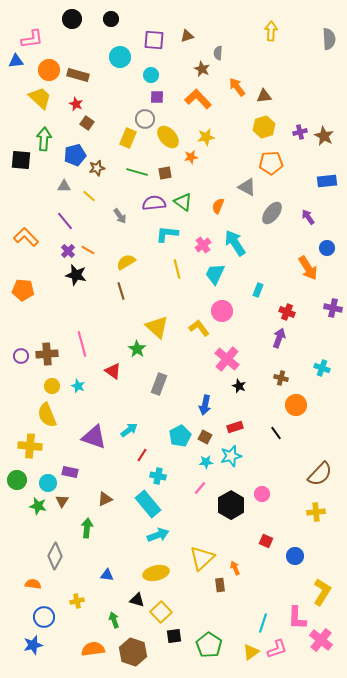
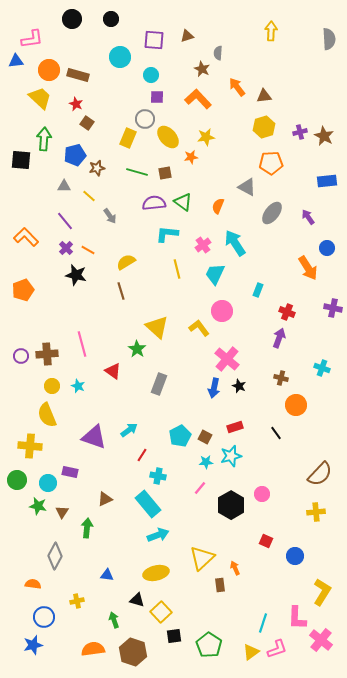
gray arrow at (120, 216): moved 10 px left
purple cross at (68, 251): moved 2 px left, 3 px up
orange pentagon at (23, 290): rotated 25 degrees counterclockwise
blue arrow at (205, 405): moved 9 px right, 17 px up
brown triangle at (62, 501): moved 11 px down
